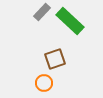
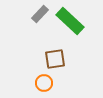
gray rectangle: moved 2 px left, 2 px down
brown square: rotated 10 degrees clockwise
